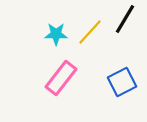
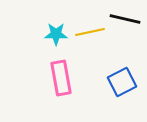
black line: rotated 72 degrees clockwise
yellow line: rotated 36 degrees clockwise
pink rectangle: rotated 48 degrees counterclockwise
